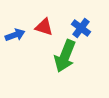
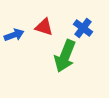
blue cross: moved 2 px right
blue arrow: moved 1 px left
